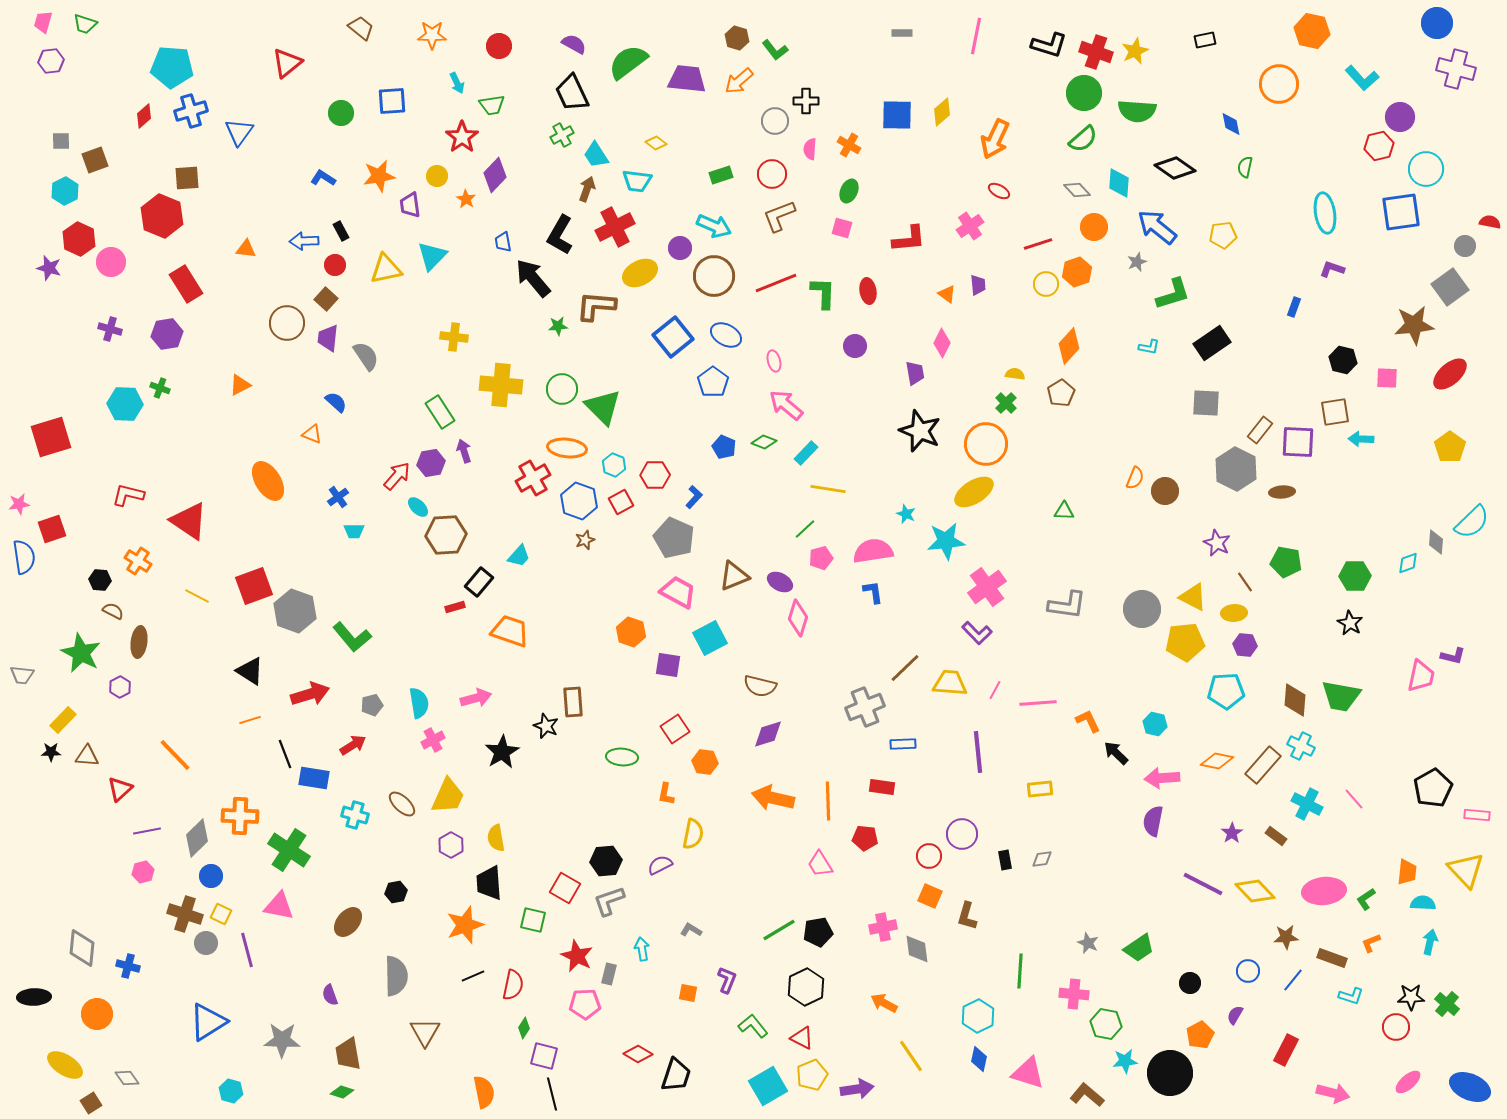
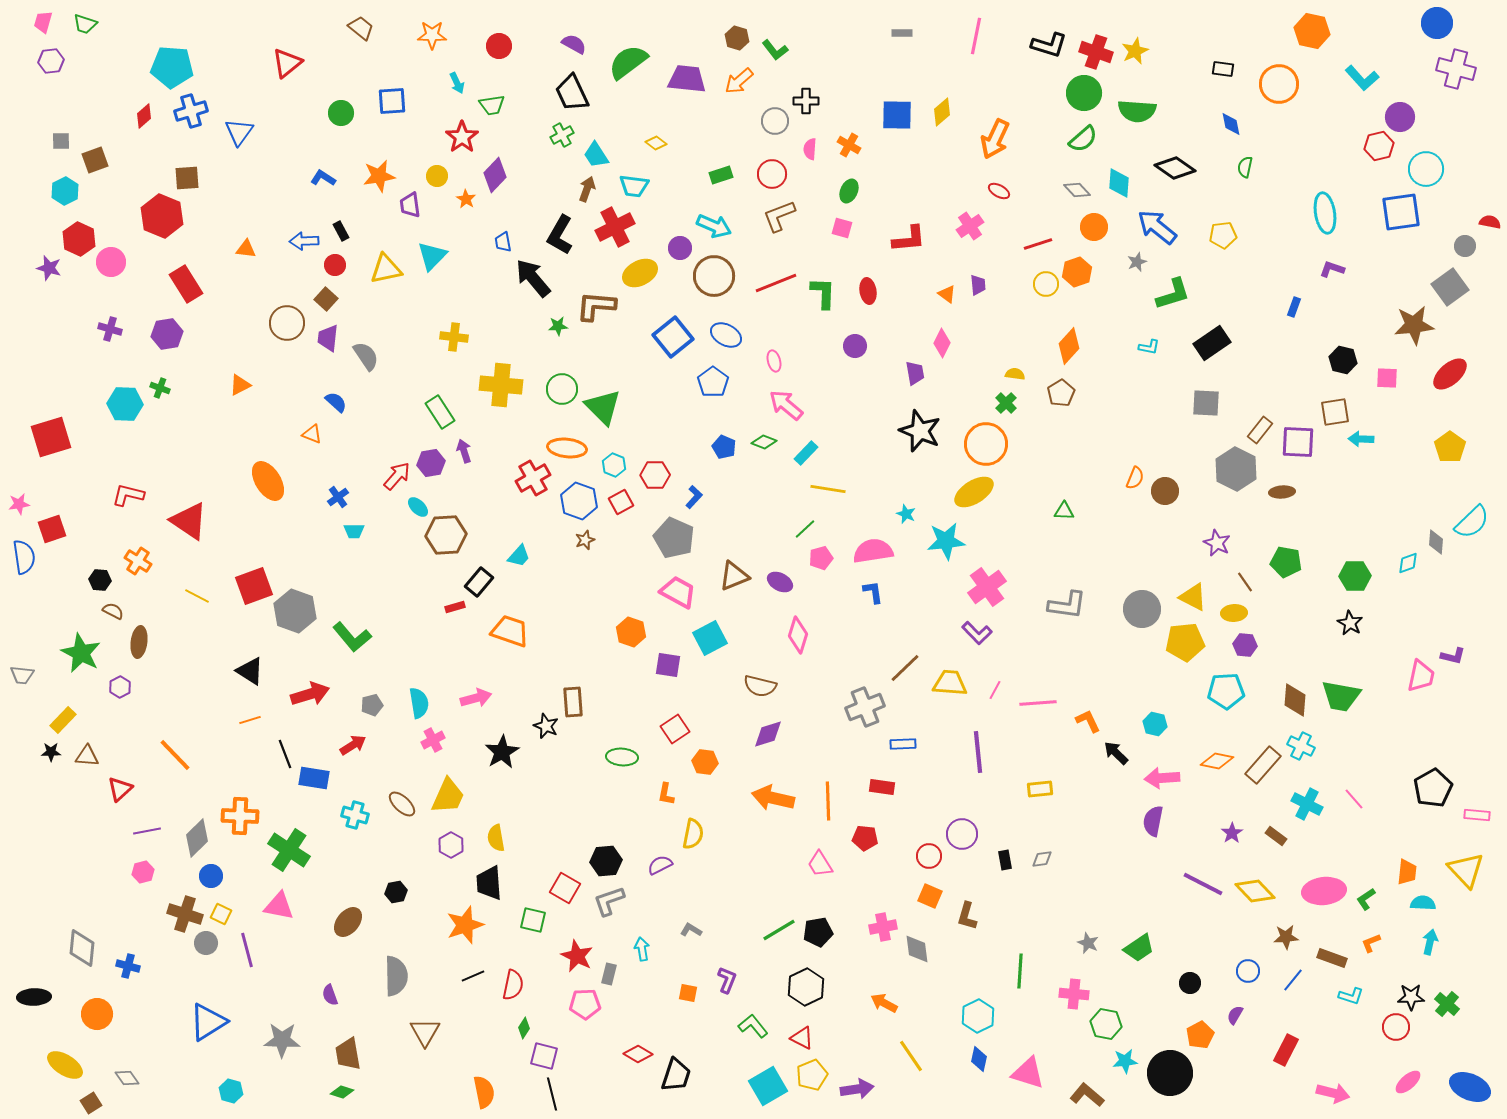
black rectangle at (1205, 40): moved 18 px right, 29 px down; rotated 20 degrees clockwise
cyan trapezoid at (637, 181): moved 3 px left, 5 px down
pink diamond at (798, 618): moved 17 px down
